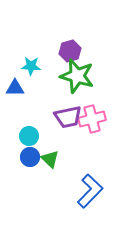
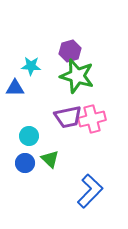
blue circle: moved 5 px left, 6 px down
